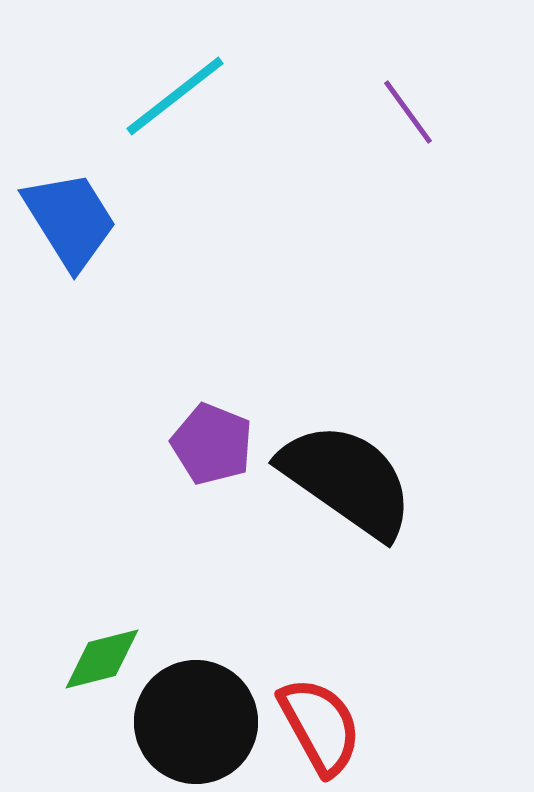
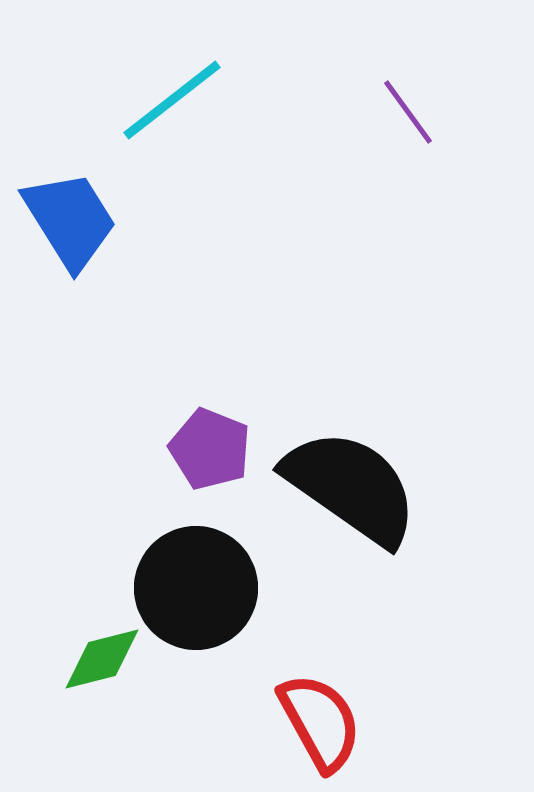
cyan line: moved 3 px left, 4 px down
purple pentagon: moved 2 px left, 5 px down
black semicircle: moved 4 px right, 7 px down
black circle: moved 134 px up
red semicircle: moved 4 px up
